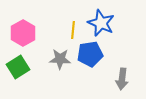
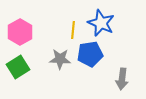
pink hexagon: moved 3 px left, 1 px up
